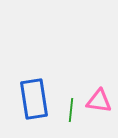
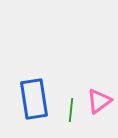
pink triangle: rotated 44 degrees counterclockwise
